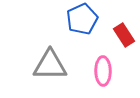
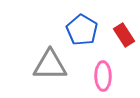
blue pentagon: moved 11 px down; rotated 16 degrees counterclockwise
pink ellipse: moved 5 px down
